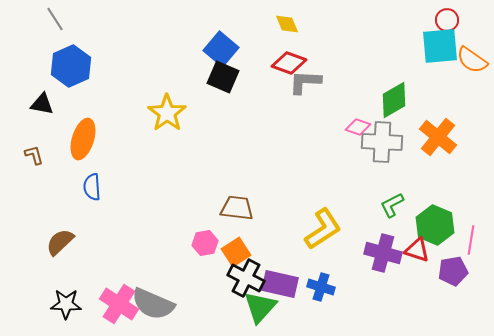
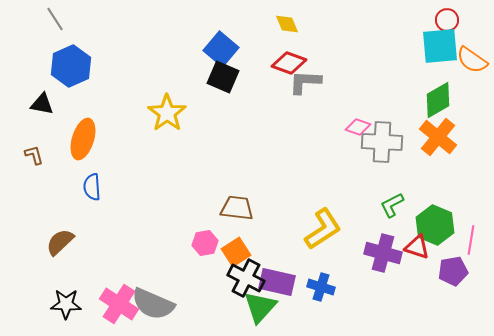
green diamond: moved 44 px right
red triangle: moved 3 px up
purple rectangle: moved 3 px left, 2 px up
